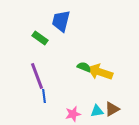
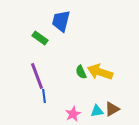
green semicircle: moved 3 px left, 5 px down; rotated 136 degrees counterclockwise
pink star: rotated 14 degrees counterclockwise
